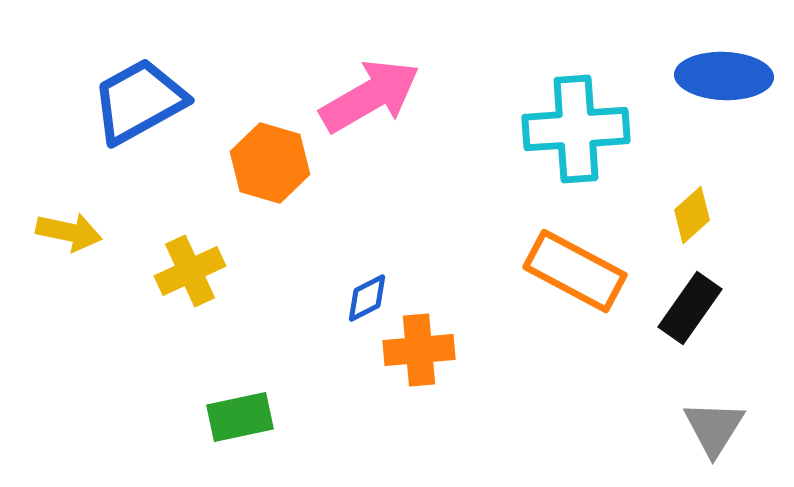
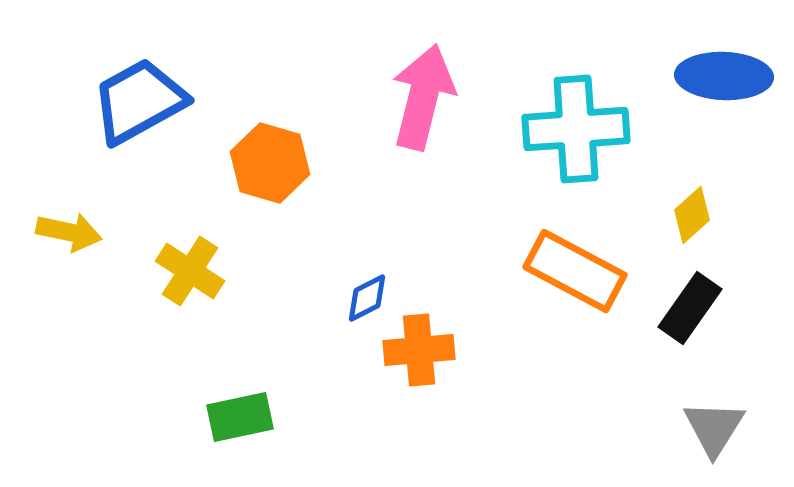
pink arrow: moved 53 px right, 1 px down; rotated 46 degrees counterclockwise
yellow cross: rotated 32 degrees counterclockwise
